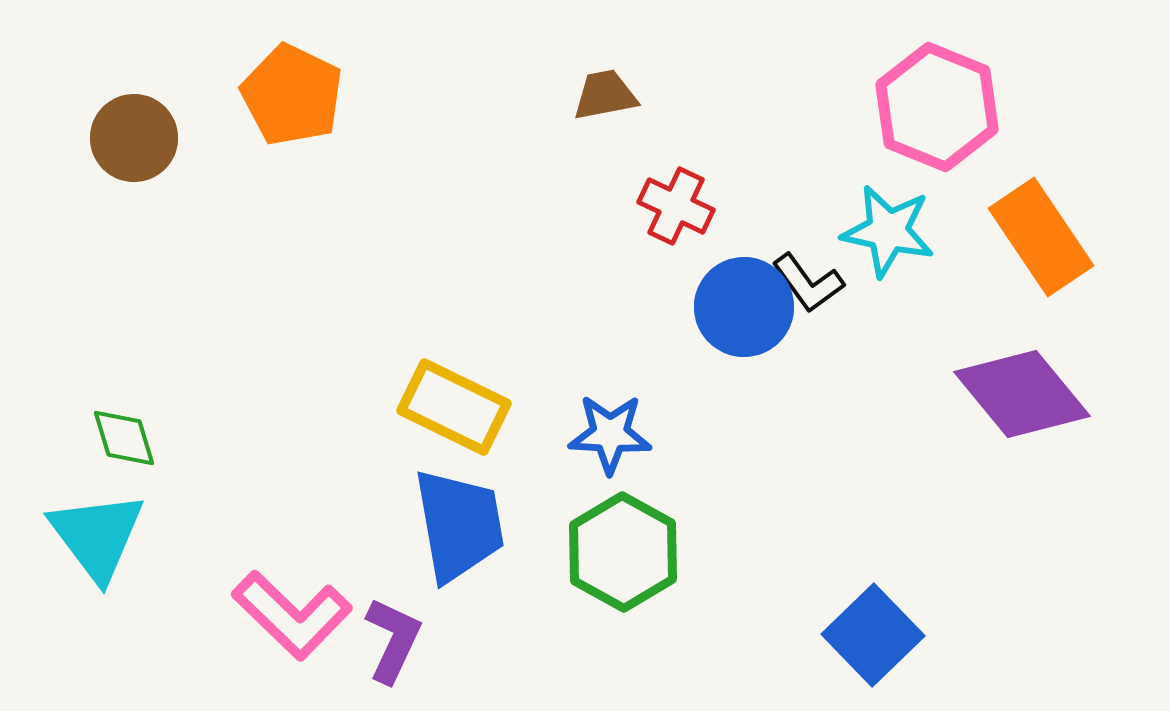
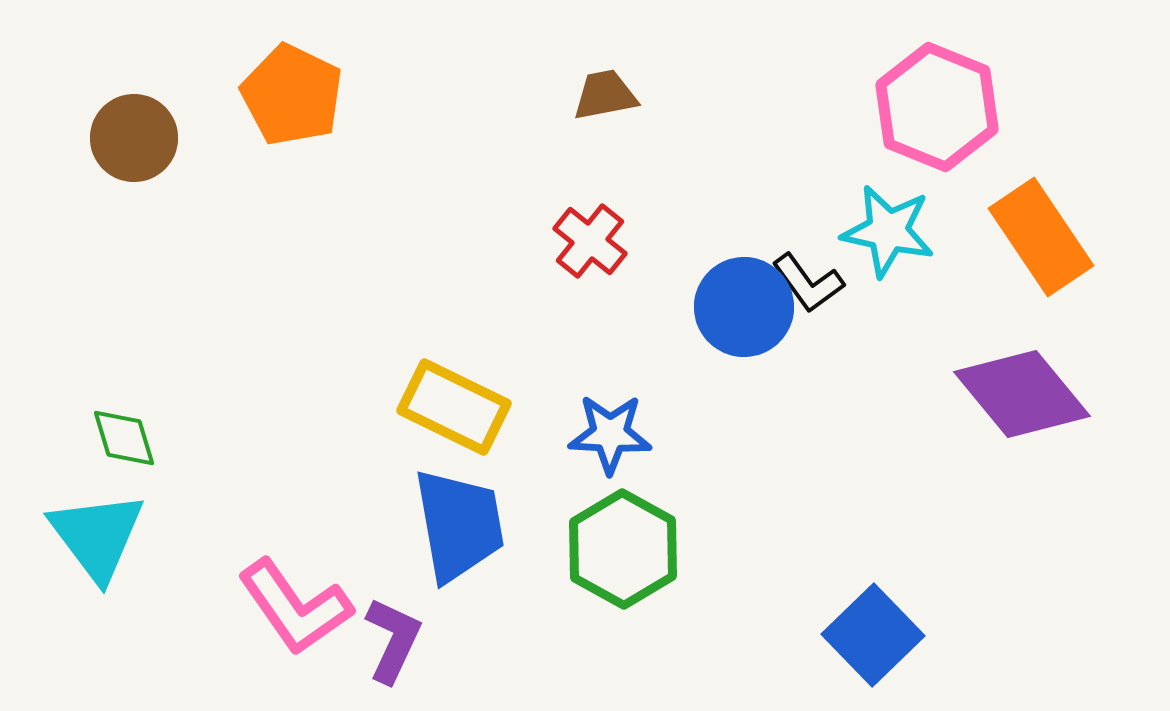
red cross: moved 86 px left, 35 px down; rotated 14 degrees clockwise
green hexagon: moved 3 px up
pink L-shape: moved 3 px right, 8 px up; rotated 11 degrees clockwise
